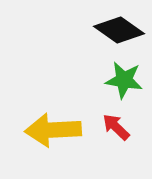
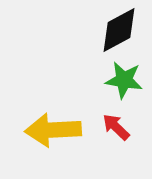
black diamond: rotated 63 degrees counterclockwise
